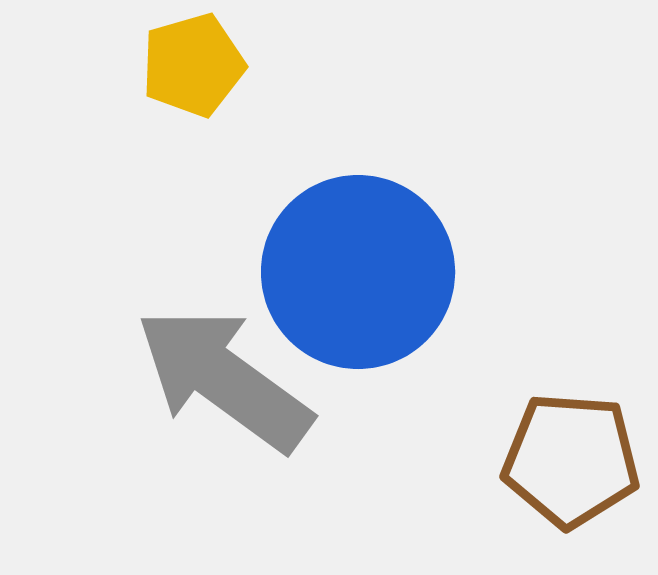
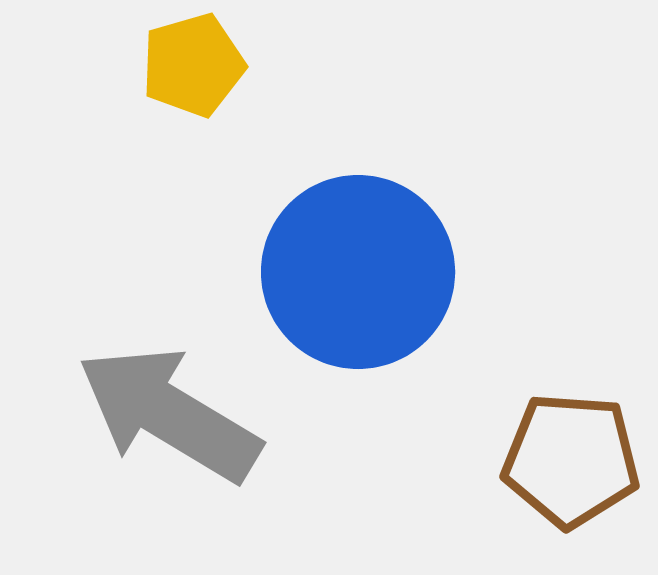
gray arrow: moved 55 px left, 35 px down; rotated 5 degrees counterclockwise
